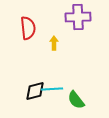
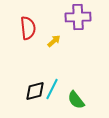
yellow arrow: moved 2 px up; rotated 48 degrees clockwise
cyan line: rotated 60 degrees counterclockwise
